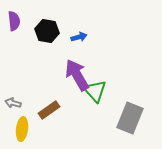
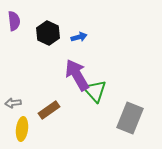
black hexagon: moved 1 px right, 2 px down; rotated 15 degrees clockwise
gray arrow: rotated 21 degrees counterclockwise
